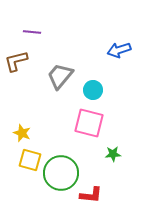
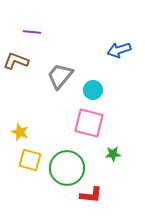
brown L-shape: rotated 35 degrees clockwise
yellow star: moved 2 px left, 1 px up
green circle: moved 6 px right, 5 px up
